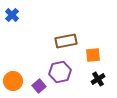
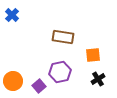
brown rectangle: moved 3 px left, 4 px up; rotated 20 degrees clockwise
